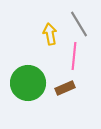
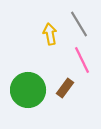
pink line: moved 8 px right, 4 px down; rotated 32 degrees counterclockwise
green circle: moved 7 px down
brown rectangle: rotated 30 degrees counterclockwise
